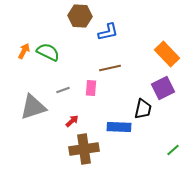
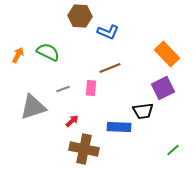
blue L-shape: rotated 35 degrees clockwise
orange arrow: moved 6 px left, 4 px down
brown line: rotated 10 degrees counterclockwise
gray line: moved 1 px up
black trapezoid: moved 2 px down; rotated 70 degrees clockwise
brown cross: rotated 20 degrees clockwise
